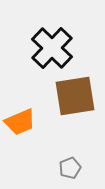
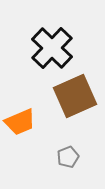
brown square: rotated 15 degrees counterclockwise
gray pentagon: moved 2 px left, 11 px up
